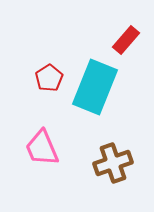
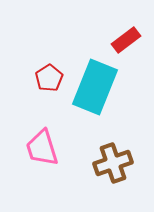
red rectangle: rotated 12 degrees clockwise
pink trapezoid: rotated 6 degrees clockwise
